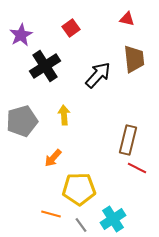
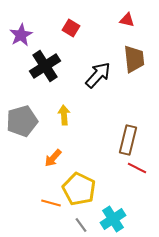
red triangle: moved 1 px down
red square: rotated 24 degrees counterclockwise
yellow pentagon: rotated 28 degrees clockwise
orange line: moved 11 px up
